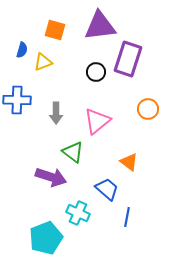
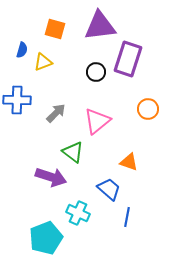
orange square: moved 1 px up
gray arrow: rotated 135 degrees counterclockwise
orange triangle: rotated 18 degrees counterclockwise
blue trapezoid: moved 2 px right
